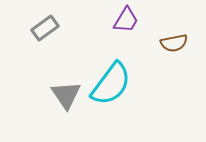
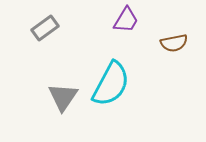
cyan semicircle: rotated 9 degrees counterclockwise
gray triangle: moved 3 px left, 2 px down; rotated 8 degrees clockwise
